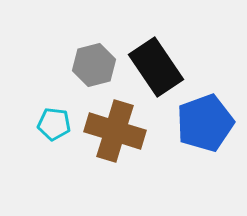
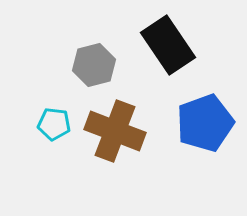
black rectangle: moved 12 px right, 22 px up
brown cross: rotated 4 degrees clockwise
